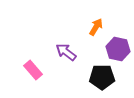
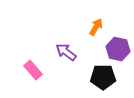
black pentagon: moved 1 px right
